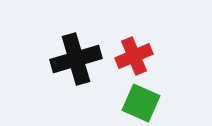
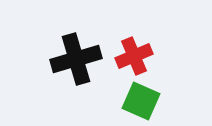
green square: moved 2 px up
